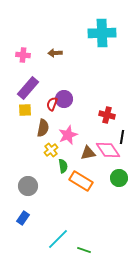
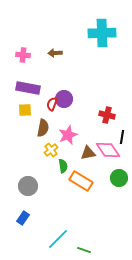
purple rectangle: rotated 60 degrees clockwise
